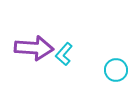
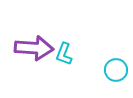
cyan L-shape: rotated 20 degrees counterclockwise
